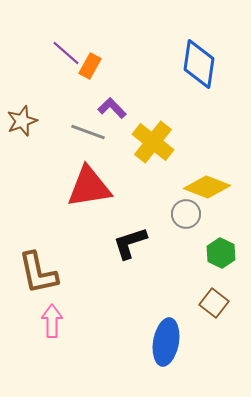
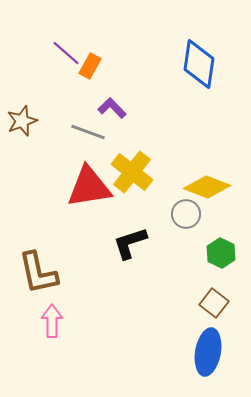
yellow cross: moved 21 px left, 30 px down
blue ellipse: moved 42 px right, 10 px down
